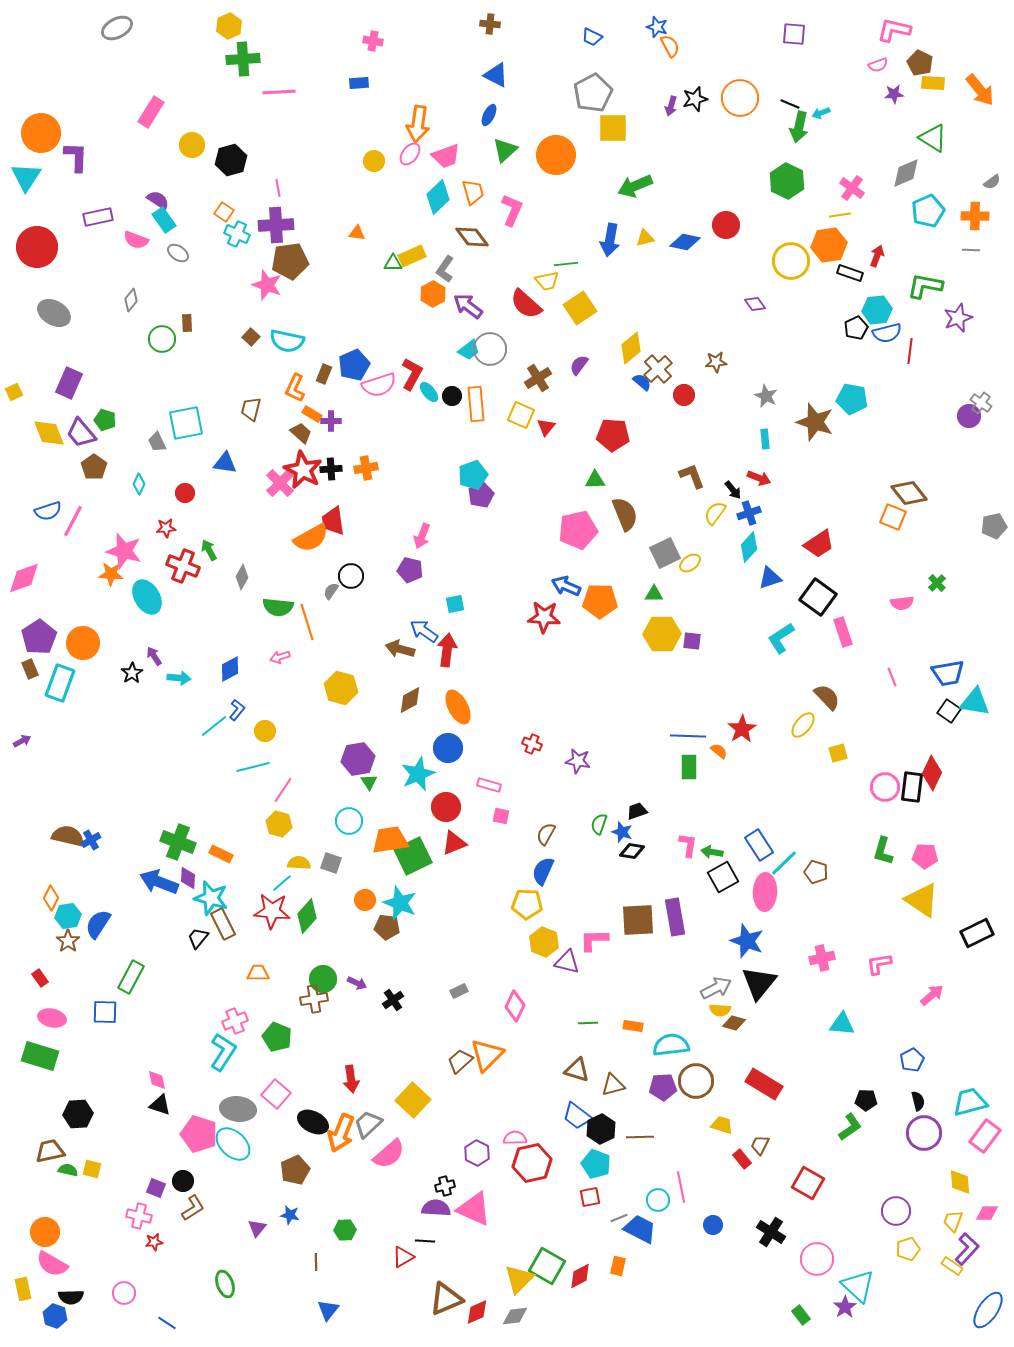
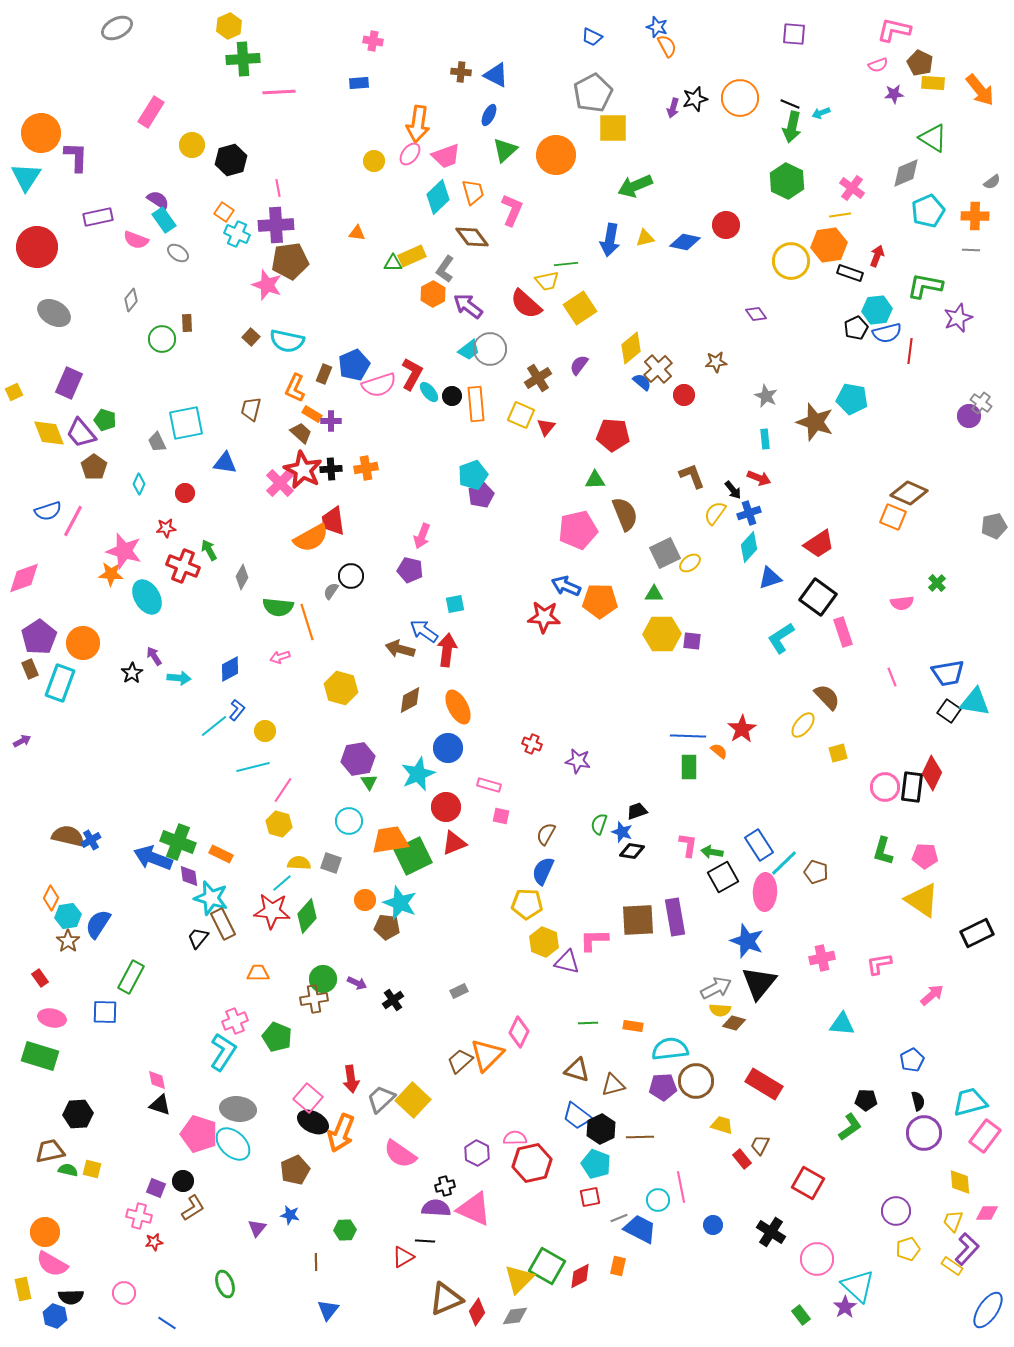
brown cross at (490, 24): moved 29 px left, 48 px down
orange semicircle at (670, 46): moved 3 px left
purple arrow at (671, 106): moved 2 px right, 2 px down
green arrow at (799, 127): moved 7 px left
purple diamond at (755, 304): moved 1 px right, 10 px down
brown diamond at (909, 493): rotated 27 degrees counterclockwise
purple diamond at (188, 878): moved 1 px right, 2 px up; rotated 10 degrees counterclockwise
blue arrow at (159, 882): moved 6 px left, 24 px up
pink diamond at (515, 1006): moved 4 px right, 26 px down
cyan semicircle at (671, 1045): moved 1 px left, 4 px down
pink square at (276, 1094): moved 32 px right, 4 px down
gray trapezoid at (368, 1124): moved 13 px right, 25 px up
pink semicircle at (389, 1154): moved 11 px right; rotated 76 degrees clockwise
red diamond at (477, 1312): rotated 32 degrees counterclockwise
